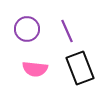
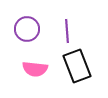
purple line: rotated 20 degrees clockwise
black rectangle: moved 3 px left, 2 px up
